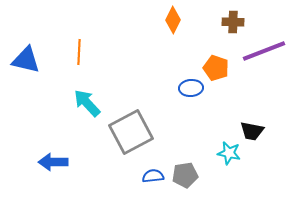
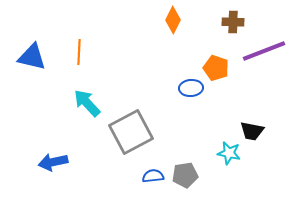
blue triangle: moved 6 px right, 3 px up
blue arrow: rotated 12 degrees counterclockwise
